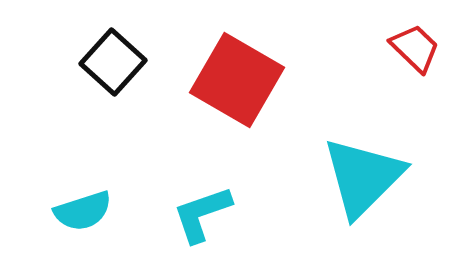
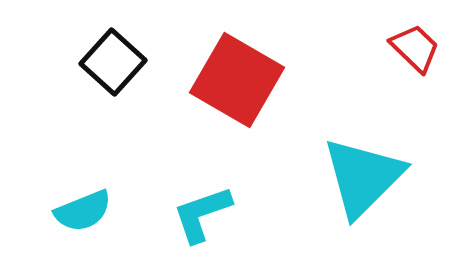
cyan semicircle: rotated 4 degrees counterclockwise
